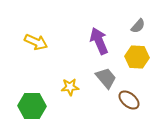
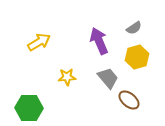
gray semicircle: moved 4 px left, 2 px down; rotated 14 degrees clockwise
yellow arrow: moved 3 px right; rotated 55 degrees counterclockwise
yellow hexagon: rotated 20 degrees counterclockwise
gray trapezoid: moved 2 px right
yellow star: moved 3 px left, 10 px up
green hexagon: moved 3 px left, 2 px down
